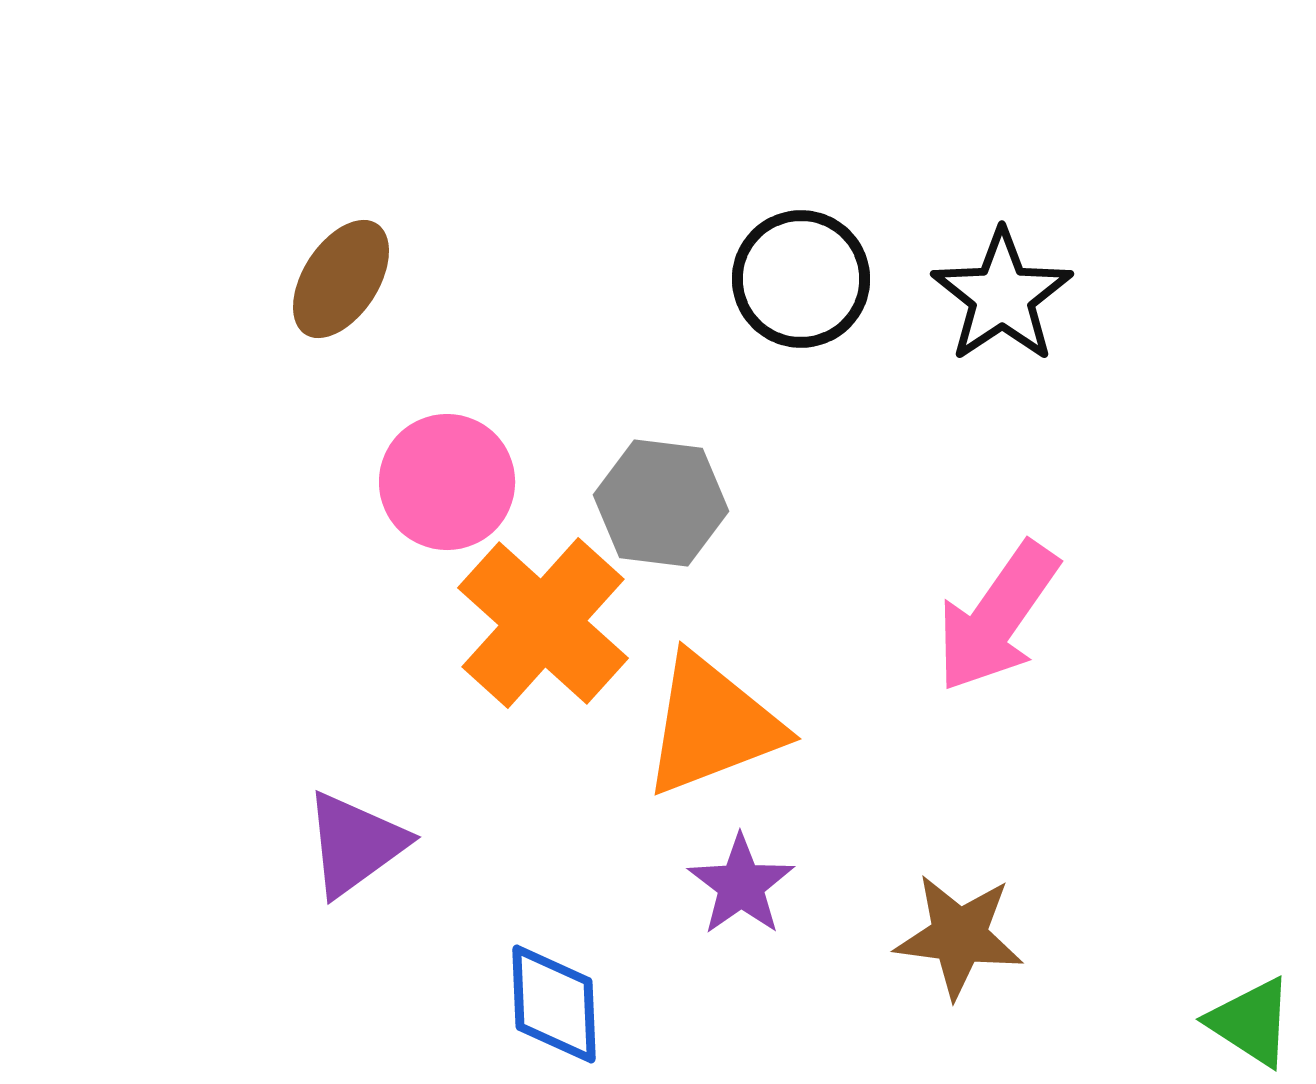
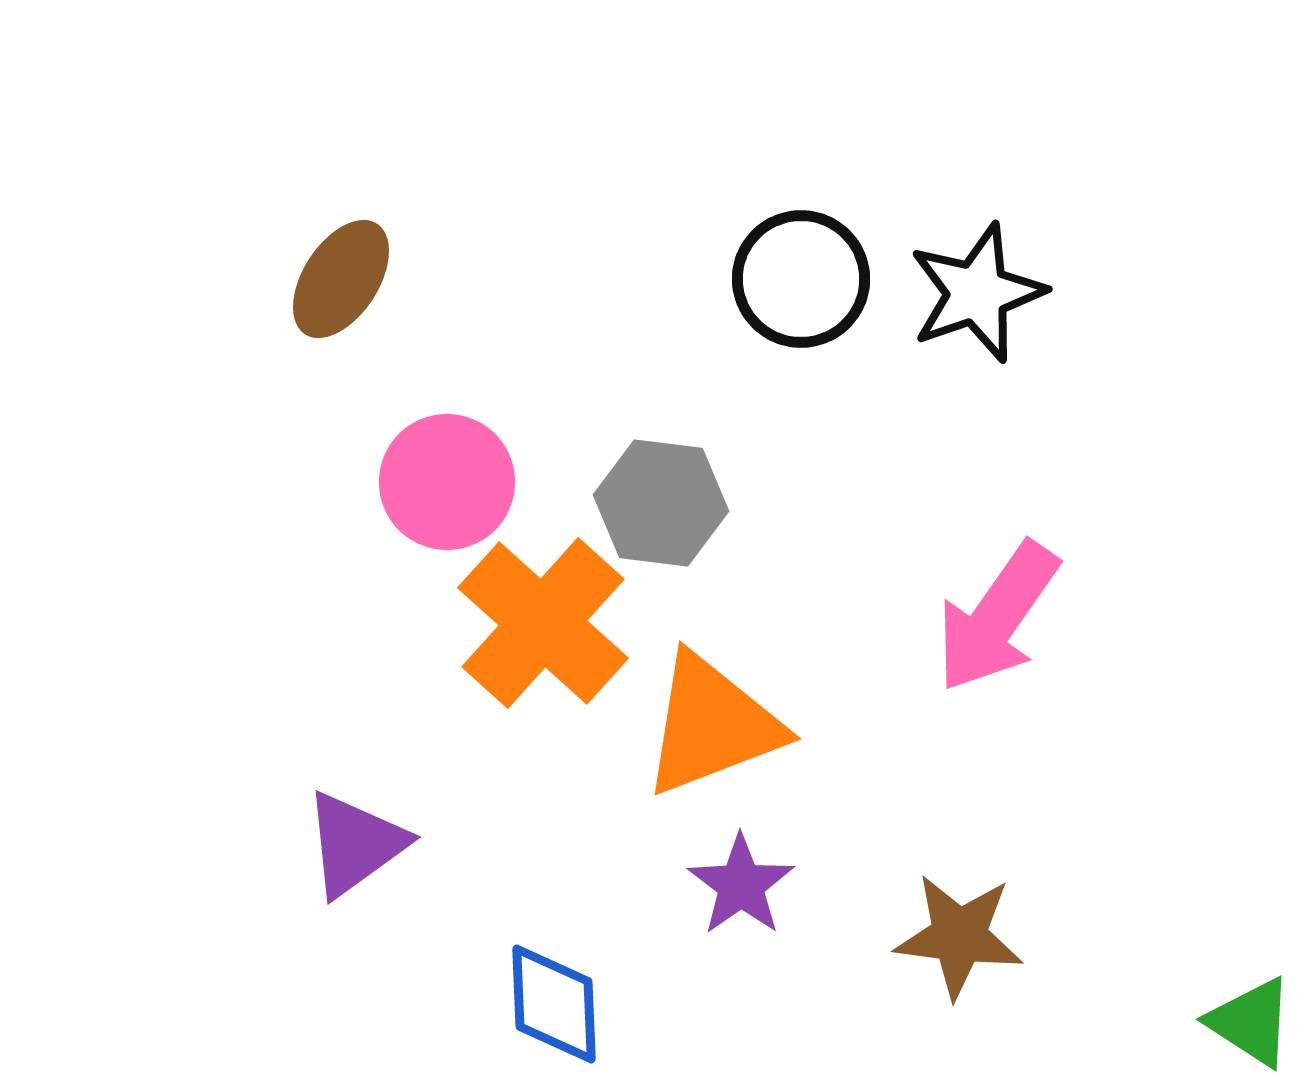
black star: moved 25 px left, 3 px up; rotated 15 degrees clockwise
